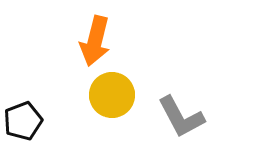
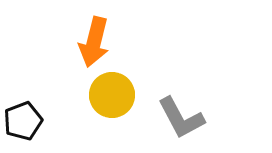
orange arrow: moved 1 px left, 1 px down
gray L-shape: moved 1 px down
